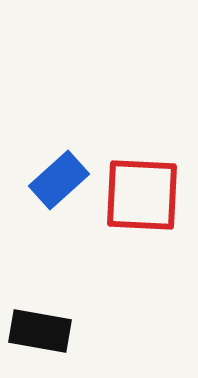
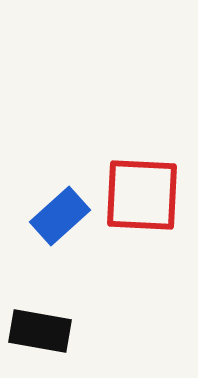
blue rectangle: moved 1 px right, 36 px down
